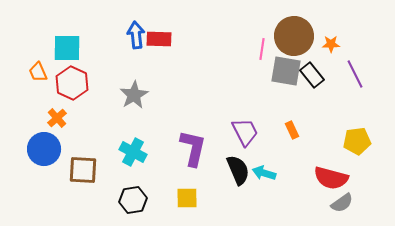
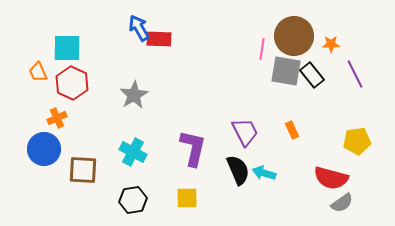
blue arrow: moved 3 px right, 7 px up; rotated 24 degrees counterclockwise
orange cross: rotated 18 degrees clockwise
